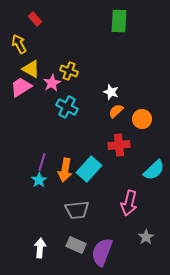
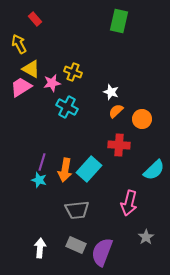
green rectangle: rotated 10 degrees clockwise
yellow cross: moved 4 px right, 1 px down
pink star: rotated 18 degrees clockwise
red cross: rotated 10 degrees clockwise
cyan star: rotated 21 degrees counterclockwise
